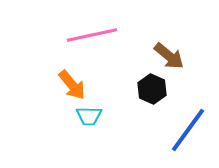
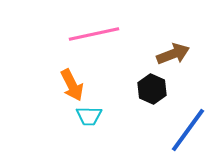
pink line: moved 2 px right, 1 px up
brown arrow: moved 4 px right, 2 px up; rotated 60 degrees counterclockwise
orange arrow: rotated 12 degrees clockwise
